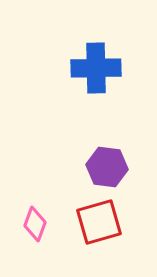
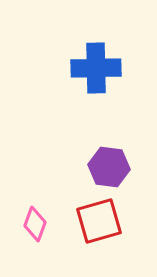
purple hexagon: moved 2 px right
red square: moved 1 px up
